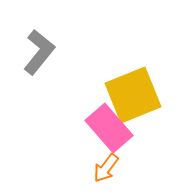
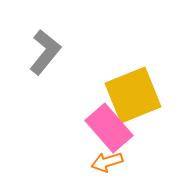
gray L-shape: moved 6 px right
orange arrow: moved 1 px right, 6 px up; rotated 36 degrees clockwise
